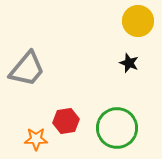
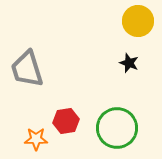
gray trapezoid: rotated 123 degrees clockwise
